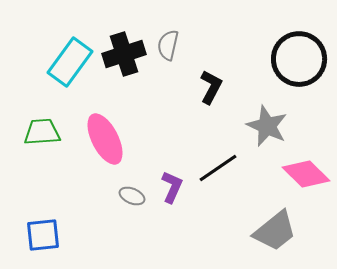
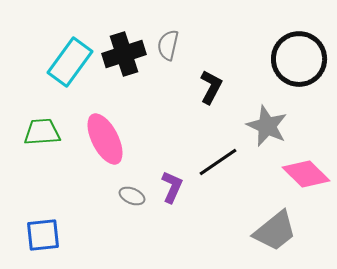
black line: moved 6 px up
